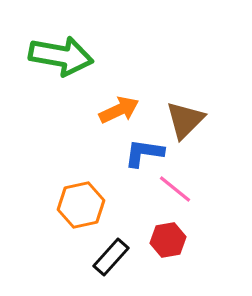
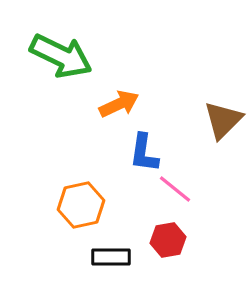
green arrow: rotated 16 degrees clockwise
orange arrow: moved 6 px up
brown triangle: moved 38 px right
blue L-shape: rotated 90 degrees counterclockwise
black rectangle: rotated 48 degrees clockwise
